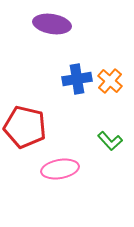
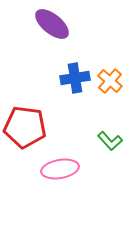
purple ellipse: rotated 30 degrees clockwise
blue cross: moved 2 px left, 1 px up
red pentagon: rotated 6 degrees counterclockwise
